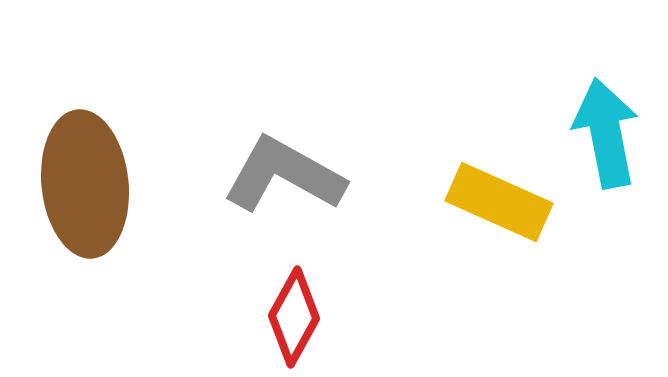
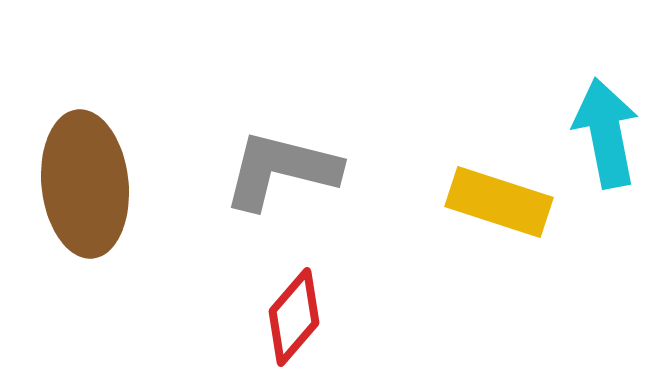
gray L-shape: moved 3 px left, 5 px up; rotated 15 degrees counterclockwise
yellow rectangle: rotated 6 degrees counterclockwise
red diamond: rotated 12 degrees clockwise
